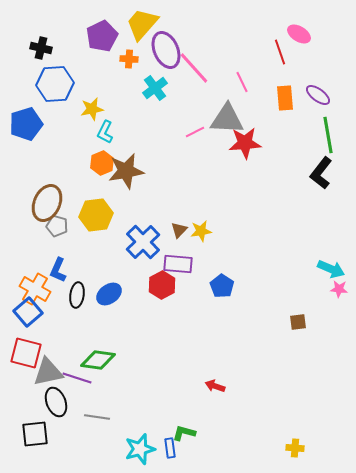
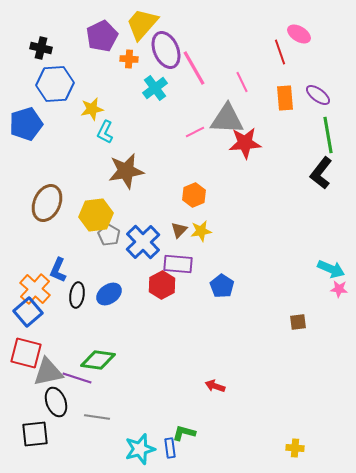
pink line at (194, 68): rotated 12 degrees clockwise
orange hexagon at (102, 163): moved 92 px right, 32 px down
gray pentagon at (57, 226): moved 52 px right, 9 px down; rotated 15 degrees clockwise
orange cross at (35, 289): rotated 12 degrees clockwise
